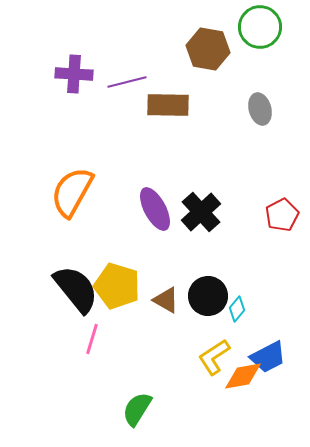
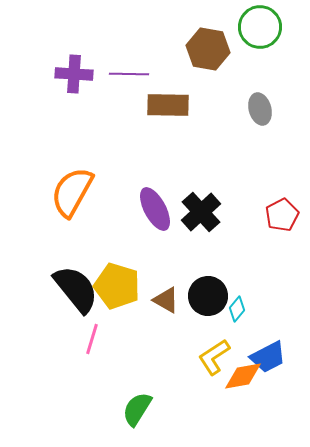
purple line: moved 2 px right, 8 px up; rotated 15 degrees clockwise
